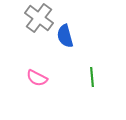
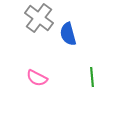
blue semicircle: moved 3 px right, 2 px up
